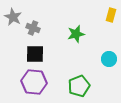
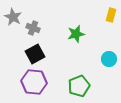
black square: rotated 30 degrees counterclockwise
